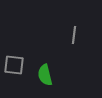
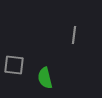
green semicircle: moved 3 px down
